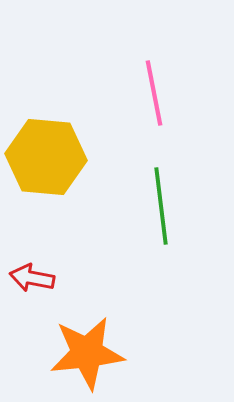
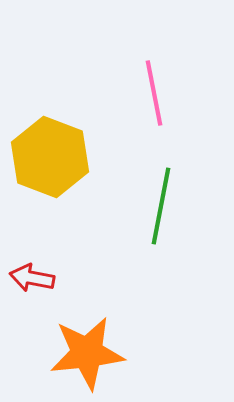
yellow hexagon: moved 4 px right; rotated 16 degrees clockwise
green line: rotated 18 degrees clockwise
